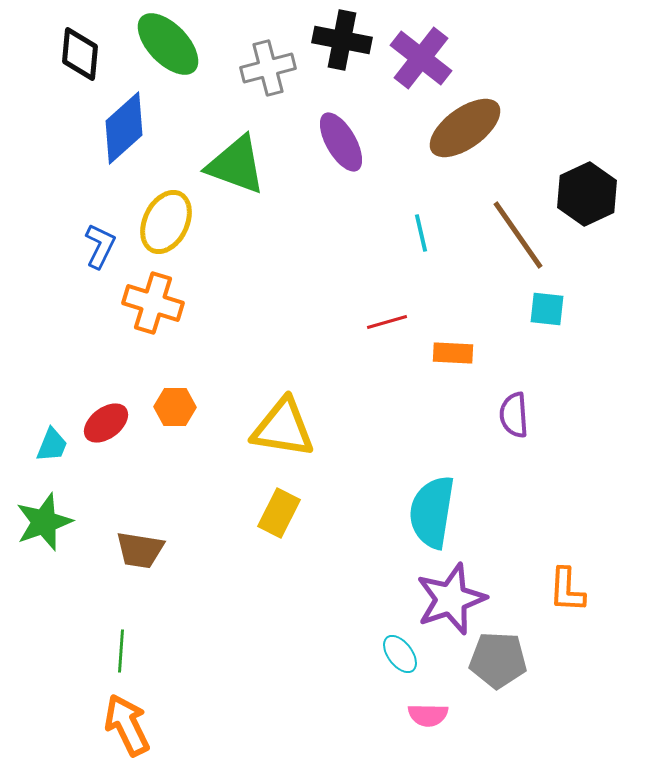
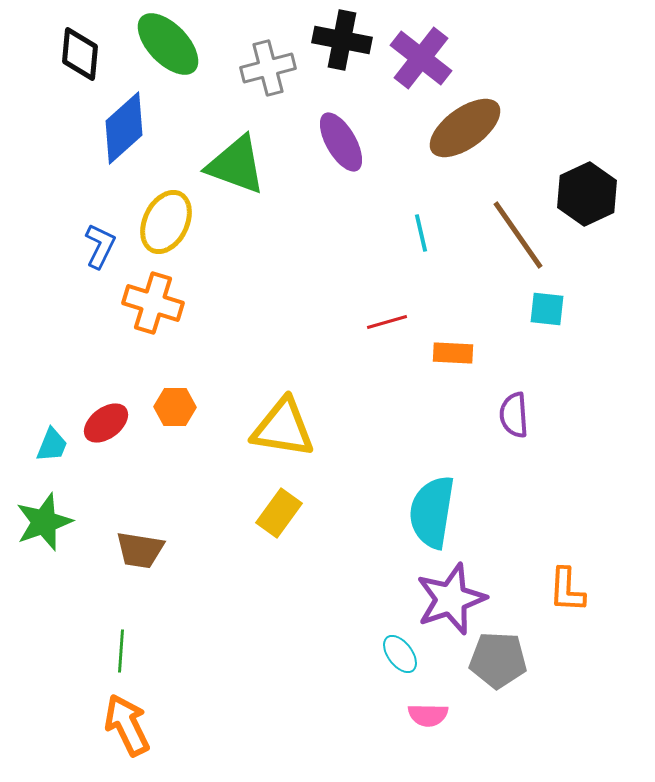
yellow rectangle: rotated 9 degrees clockwise
